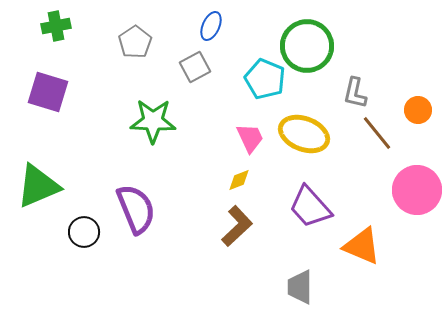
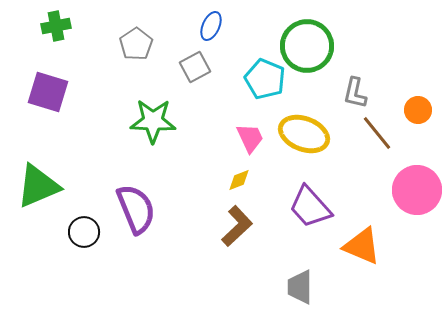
gray pentagon: moved 1 px right, 2 px down
